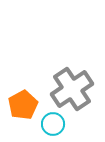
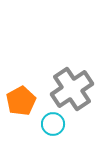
orange pentagon: moved 2 px left, 4 px up
